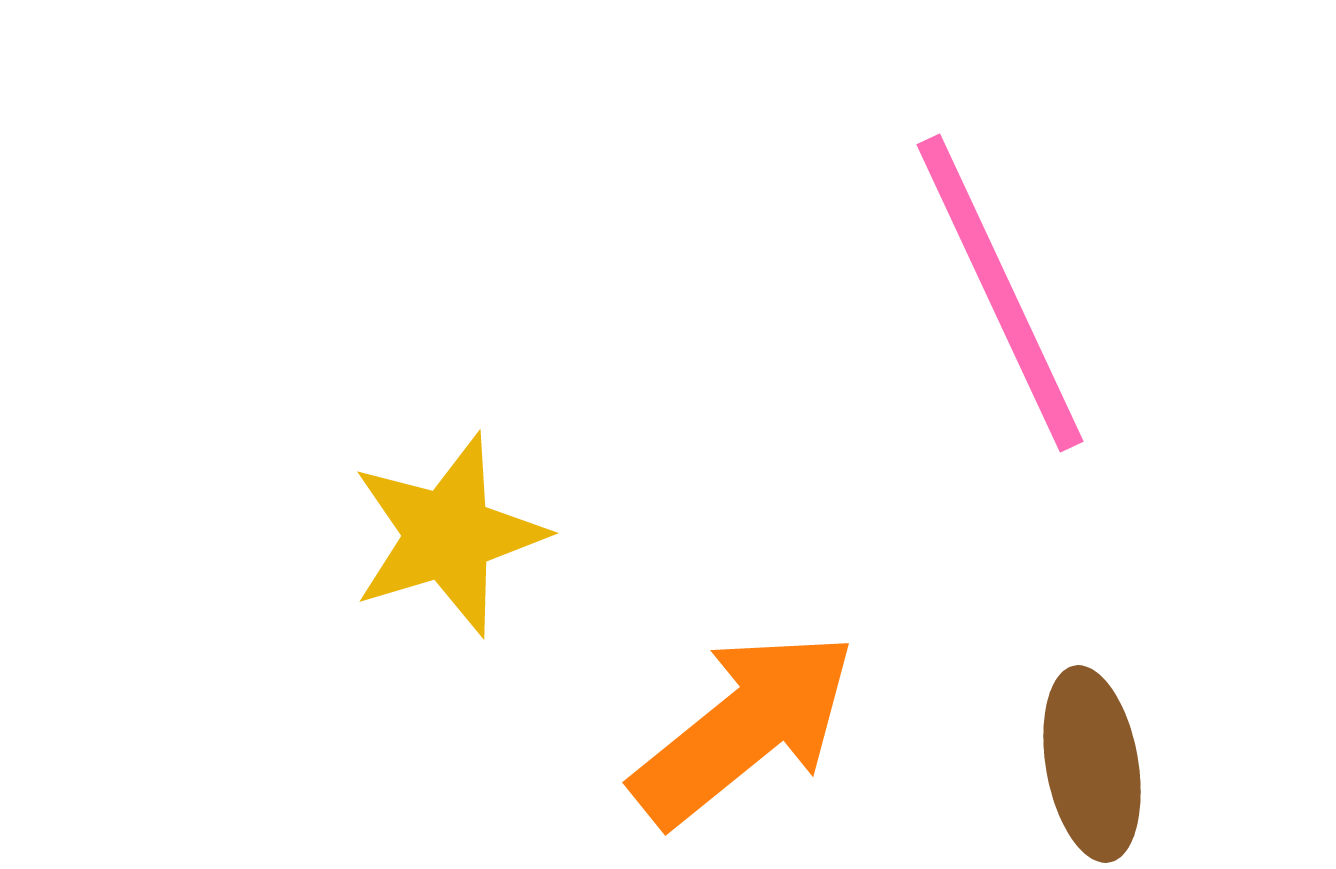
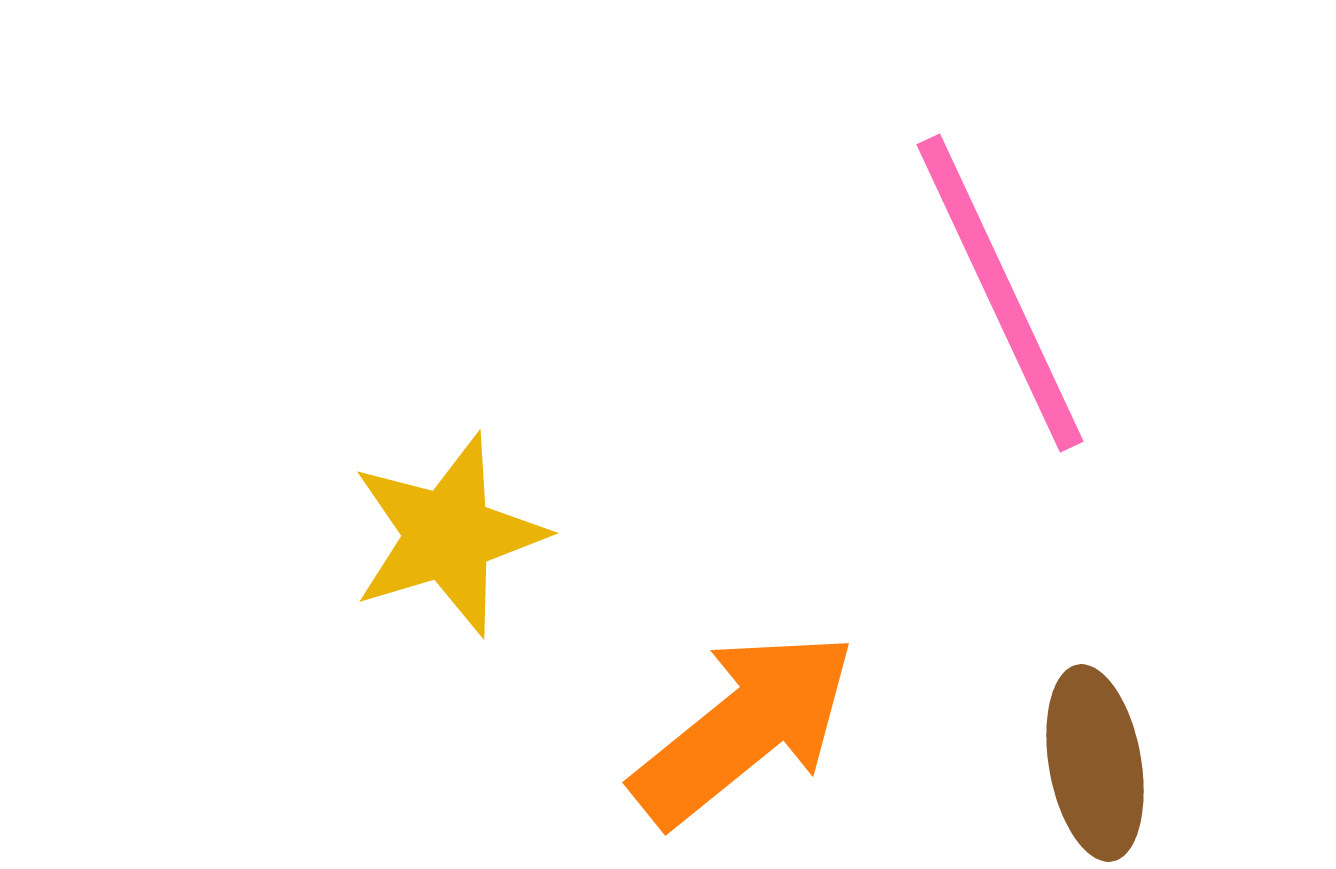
brown ellipse: moved 3 px right, 1 px up
